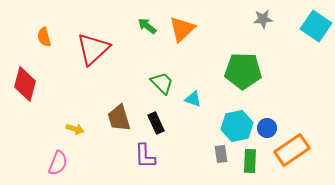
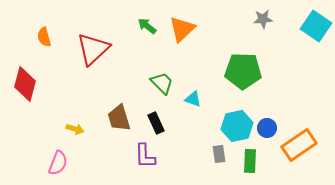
orange rectangle: moved 7 px right, 5 px up
gray rectangle: moved 2 px left
